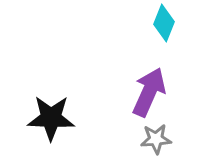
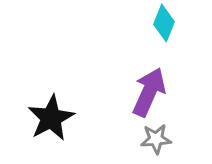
black star: rotated 30 degrees counterclockwise
